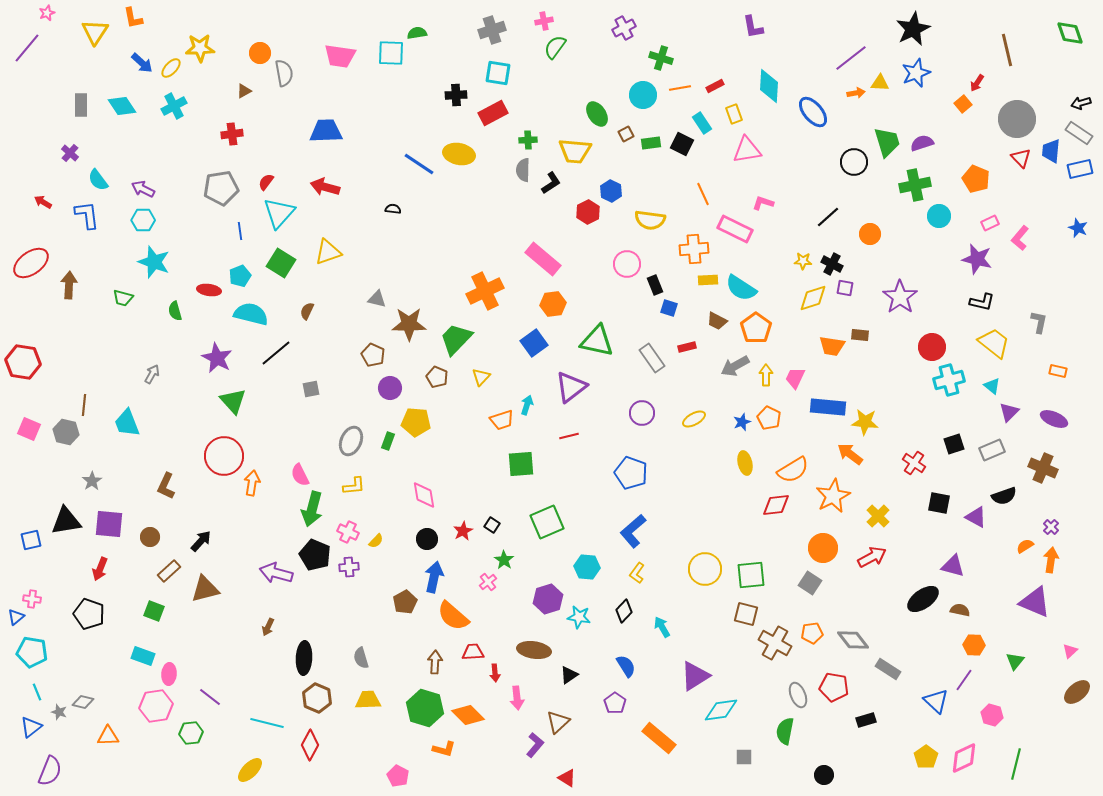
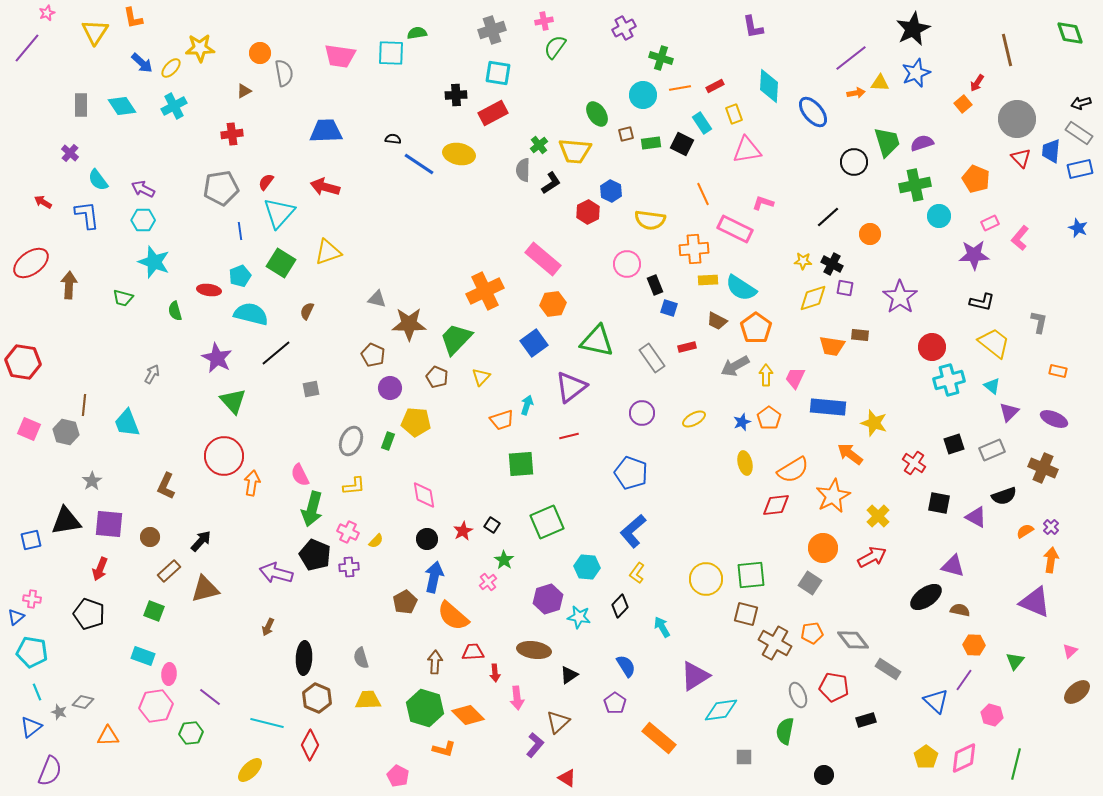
brown square at (626, 134): rotated 14 degrees clockwise
green cross at (528, 140): moved 11 px right, 5 px down; rotated 36 degrees counterclockwise
black semicircle at (393, 209): moved 70 px up
purple star at (977, 259): moved 3 px left, 4 px up; rotated 16 degrees counterclockwise
orange pentagon at (769, 418): rotated 10 degrees clockwise
yellow star at (865, 422): moved 9 px right, 1 px down; rotated 12 degrees clockwise
orange semicircle at (1025, 546): moved 15 px up
yellow circle at (705, 569): moved 1 px right, 10 px down
black ellipse at (923, 599): moved 3 px right, 2 px up
black diamond at (624, 611): moved 4 px left, 5 px up
